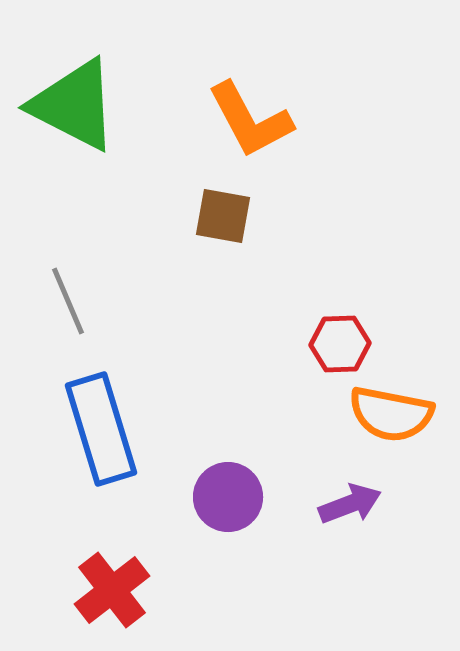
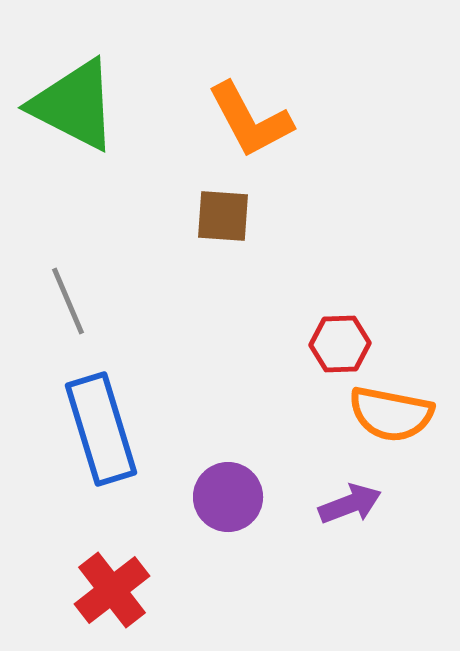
brown square: rotated 6 degrees counterclockwise
